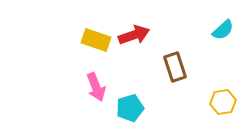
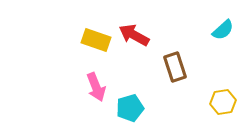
red arrow: rotated 132 degrees counterclockwise
